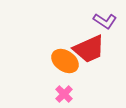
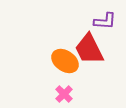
purple L-shape: rotated 30 degrees counterclockwise
red trapezoid: rotated 88 degrees clockwise
